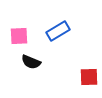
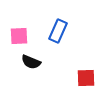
blue rectangle: rotated 35 degrees counterclockwise
red square: moved 3 px left, 1 px down
